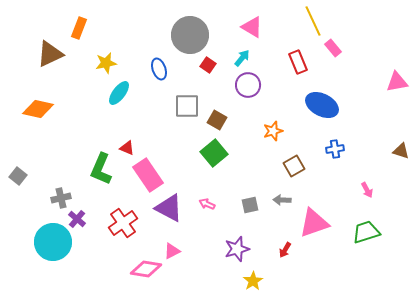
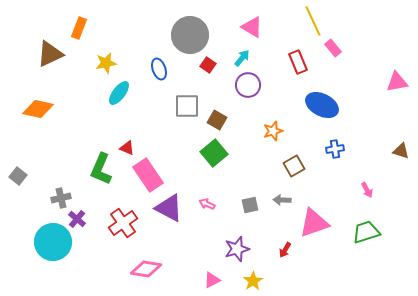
pink triangle at (172, 251): moved 40 px right, 29 px down
